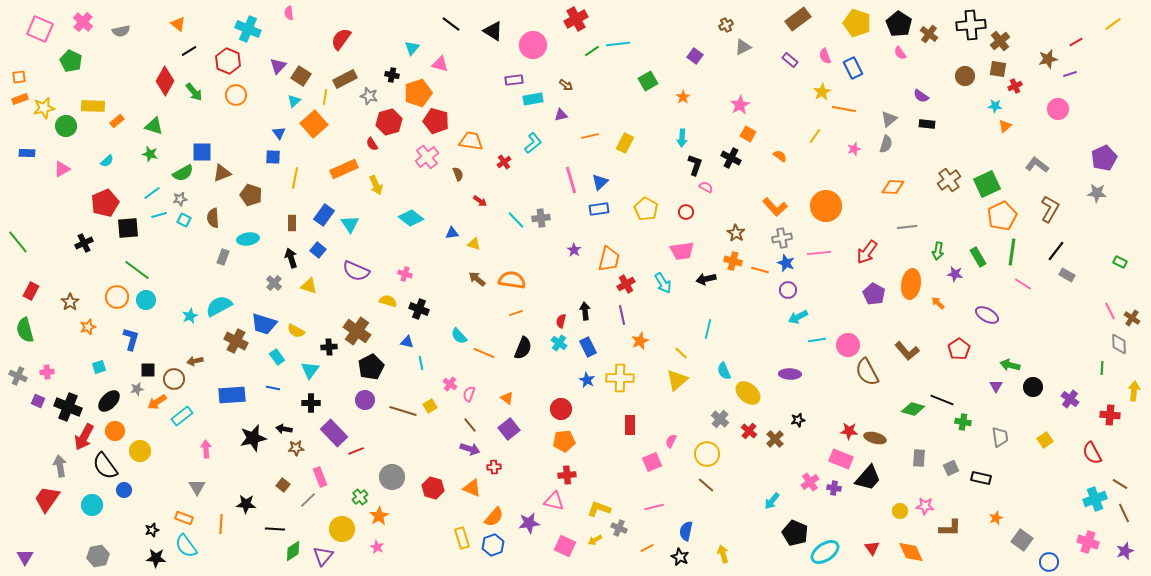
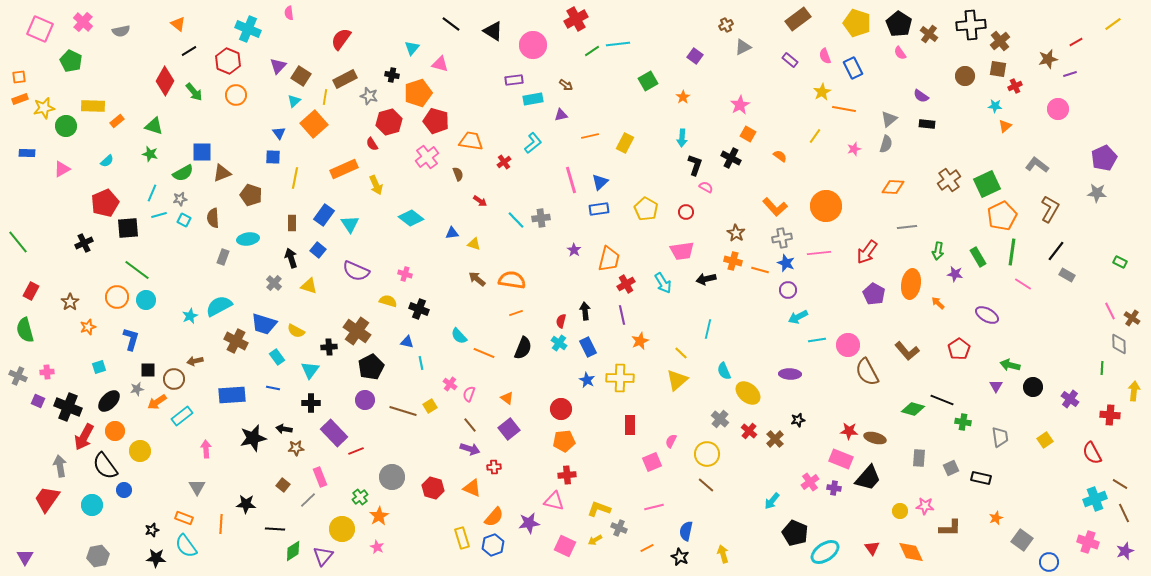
cyan line at (152, 193): rotated 30 degrees counterclockwise
